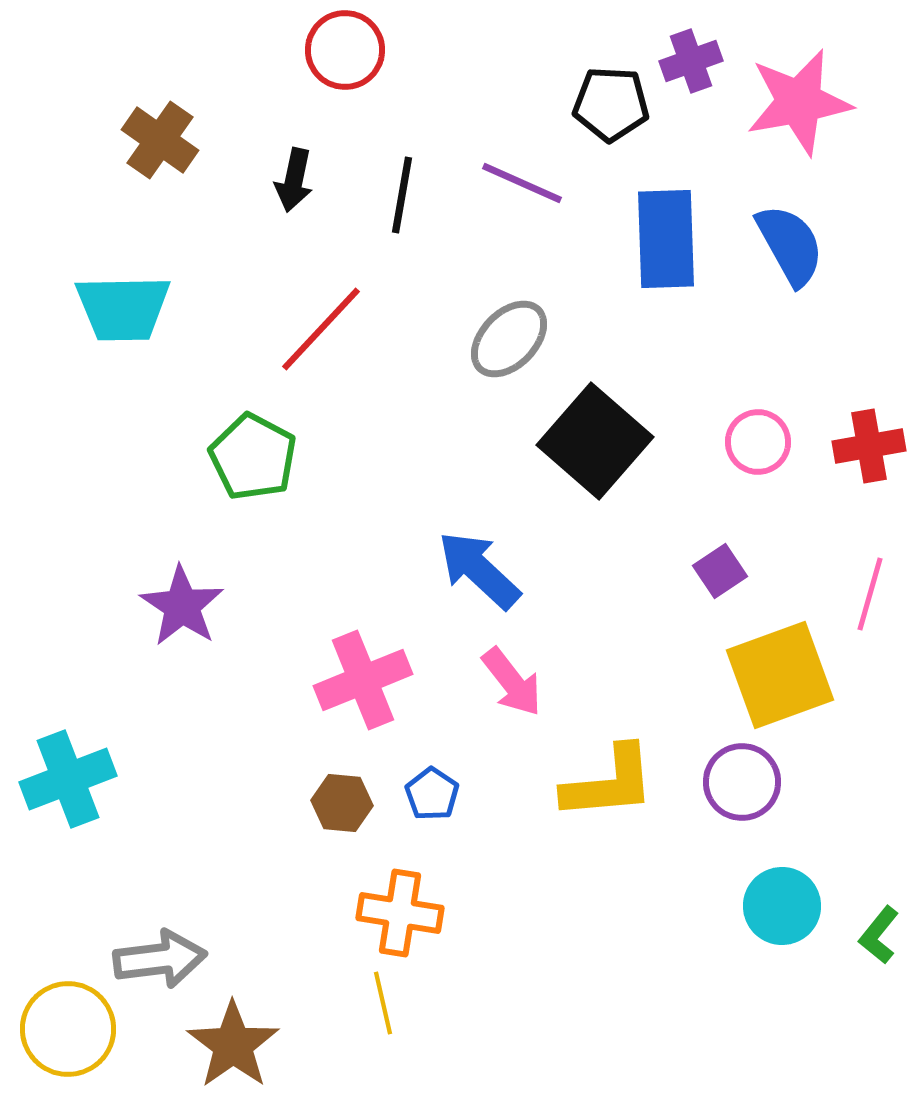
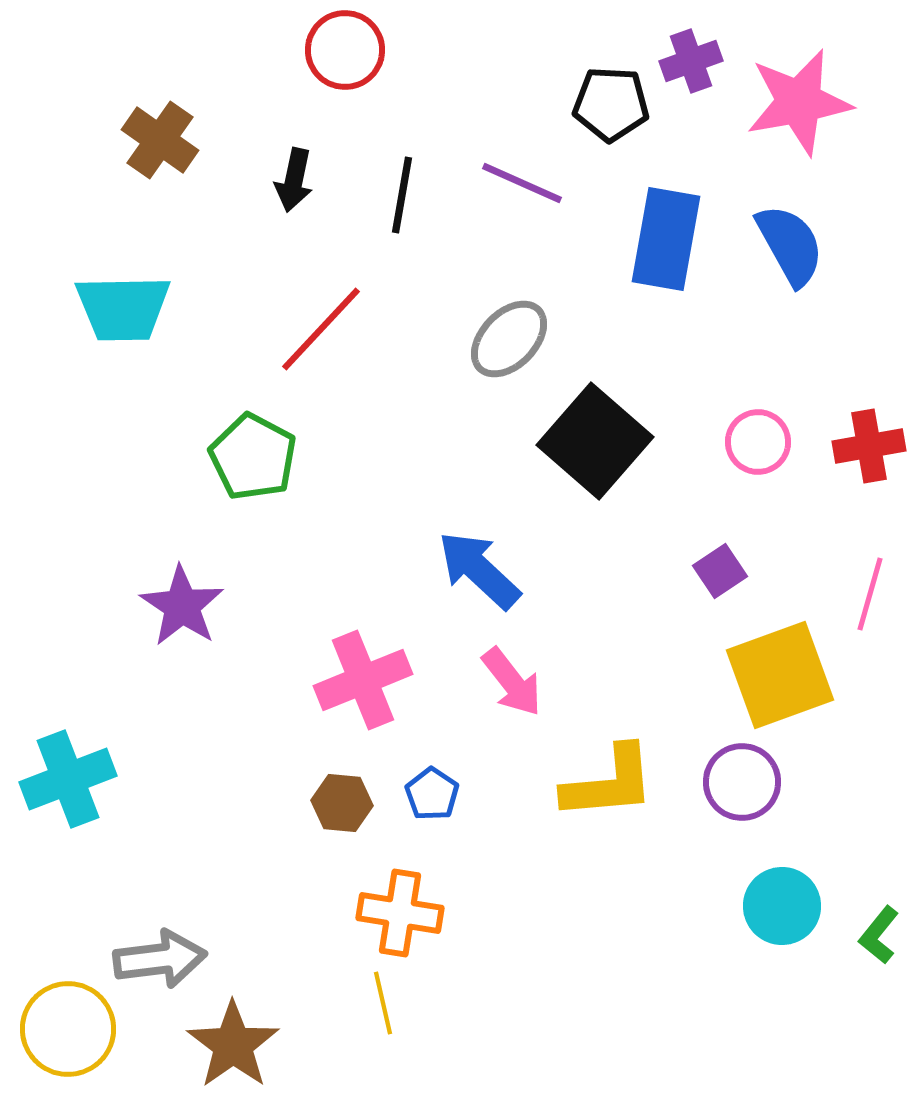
blue rectangle: rotated 12 degrees clockwise
